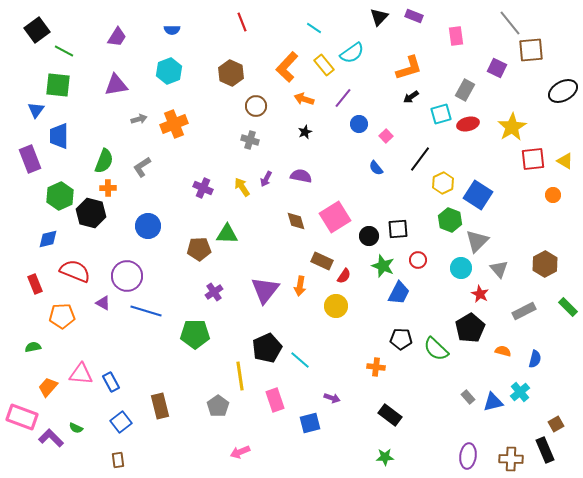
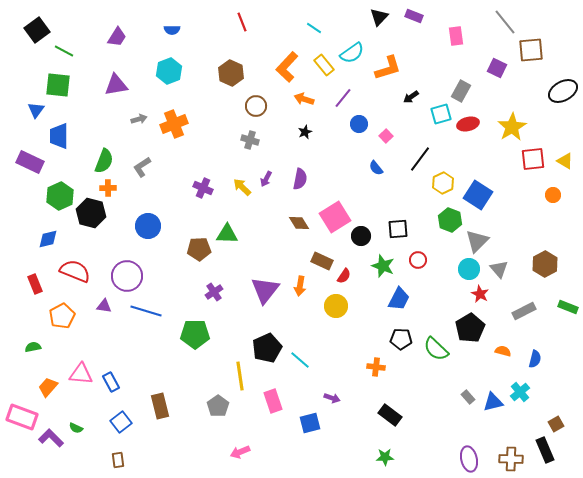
gray line at (510, 23): moved 5 px left, 1 px up
orange L-shape at (409, 68): moved 21 px left
gray rectangle at (465, 90): moved 4 px left, 1 px down
purple rectangle at (30, 159): moved 3 px down; rotated 44 degrees counterclockwise
purple semicircle at (301, 176): moved 1 px left, 3 px down; rotated 90 degrees clockwise
yellow arrow at (242, 187): rotated 12 degrees counterclockwise
brown diamond at (296, 221): moved 3 px right, 2 px down; rotated 15 degrees counterclockwise
black circle at (369, 236): moved 8 px left
cyan circle at (461, 268): moved 8 px right, 1 px down
blue trapezoid at (399, 293): moved 6 px down
purple triangle at (103, 303): moved 1 px right, 3 px down; rotated 21 degrees counterclockwise
green rectangle at (568, 307): rotated 24 degrees counterclockwise
orange pentagon at (62, 316): rotated 25 degrees counterclockwise
pink rectangle at (275, 400): moved 2 px left, 1 px down
purple ellipse at (468, 456): moved 1 px right, 3 px down; rotated 20 degrees counterclockwise
